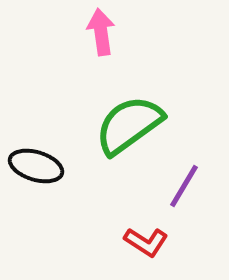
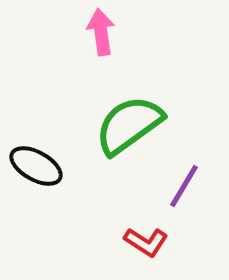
black ellipse: rotated 12 degrees clockwise
